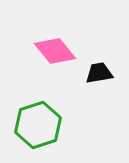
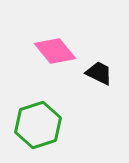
black trapezoid: rotated 36 degrees clockwise
